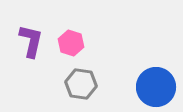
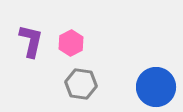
pink hexagon: rotated 15 degrees clockwise
